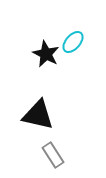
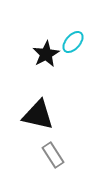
black star: rotated 16 degrees clockwise
